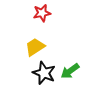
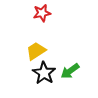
yellow trapezoid: moved 1 px right, 4 px down
black star: rotated 10 degrees clockwise
